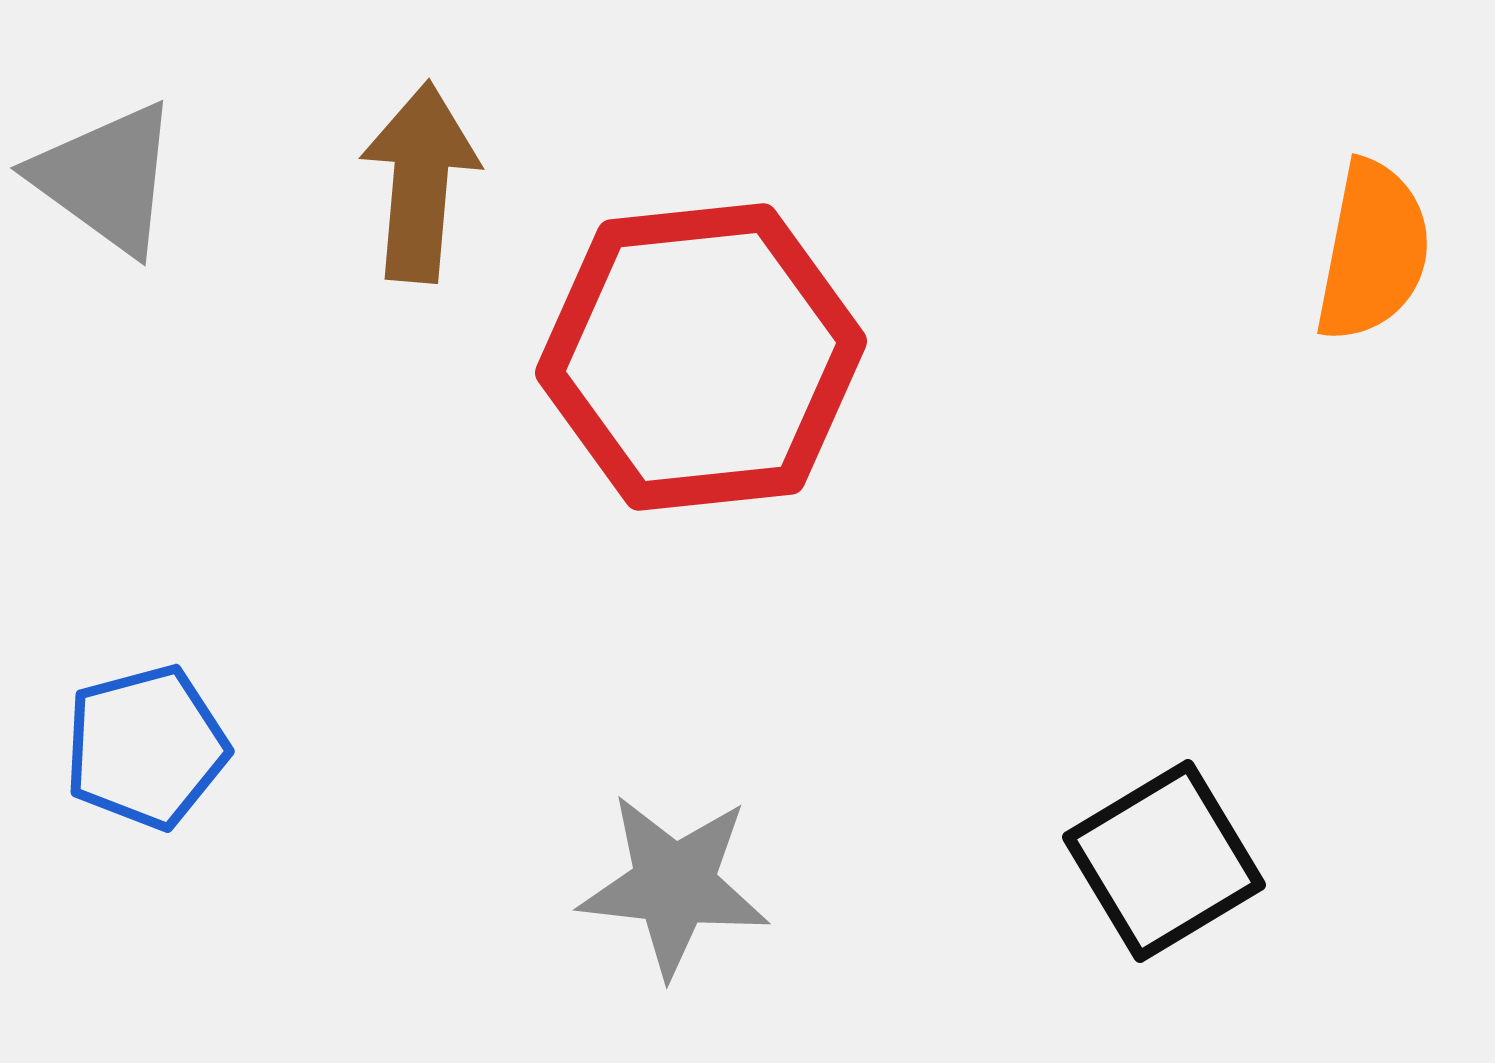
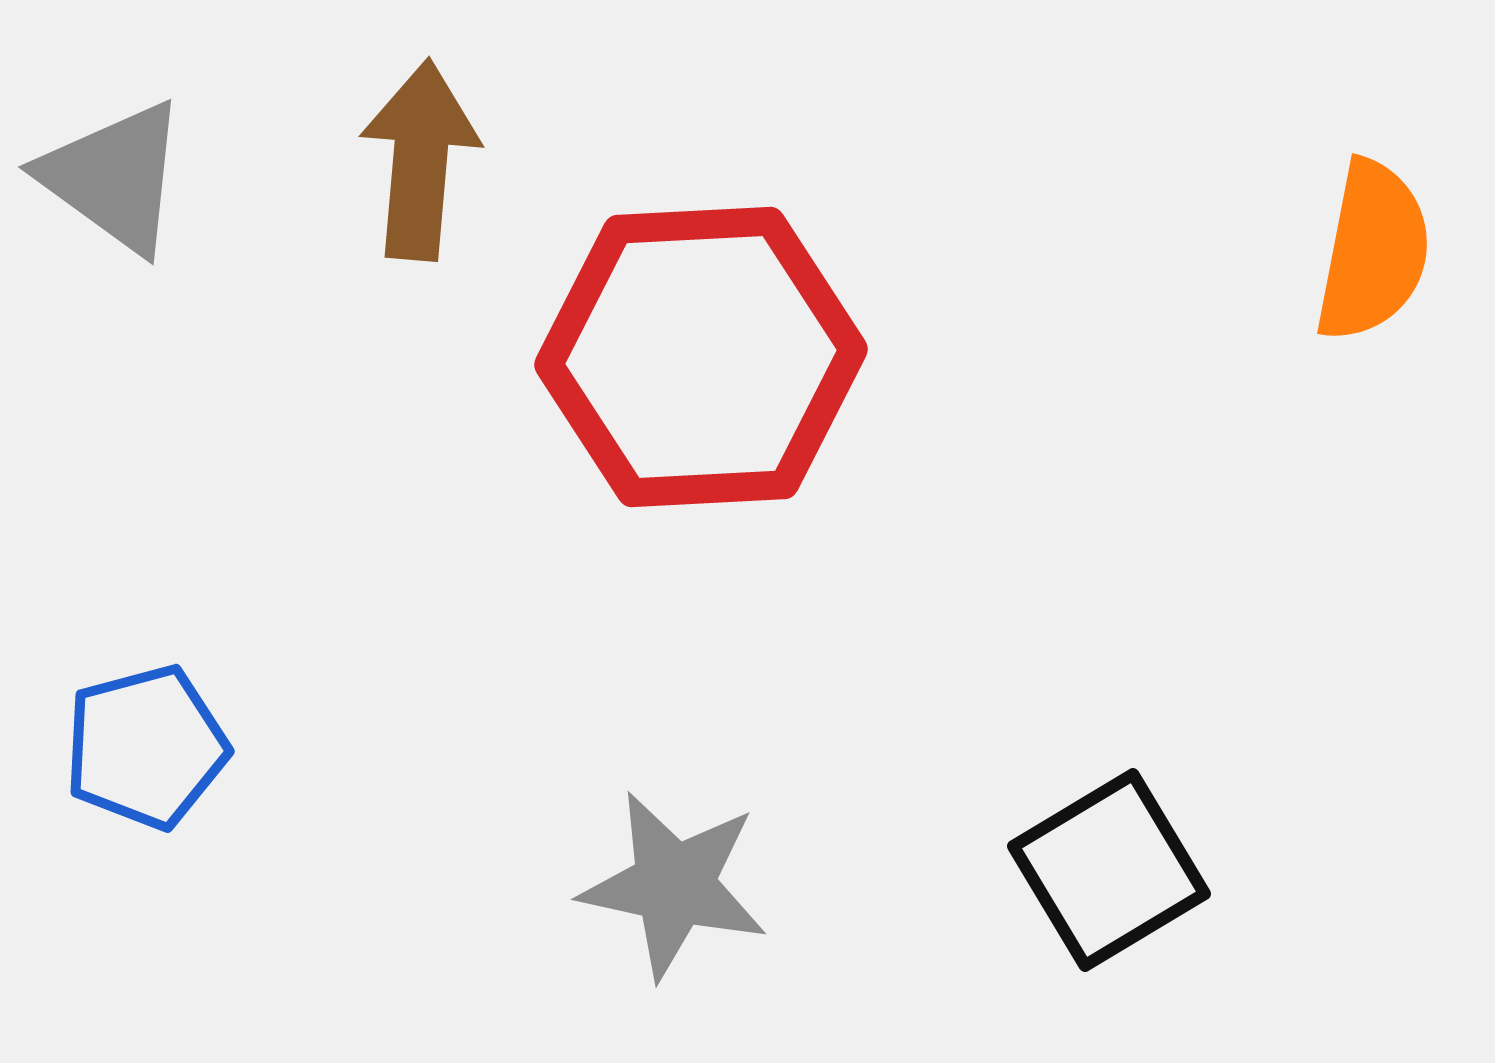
gray triangle: moved 8 px right, 1 px up
brown arrow: moved 22 px up
red hexagon: rotated 3 degrees clockwise
black square: moved 55 px left, 9 px down
gray star: rotated 6 degrees clockwise
